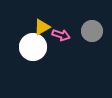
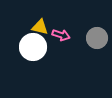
yellow triangle: moved 2 px left; rotated 42 degrees clockwise
gray circle: moved 5 px right, 7 px down
